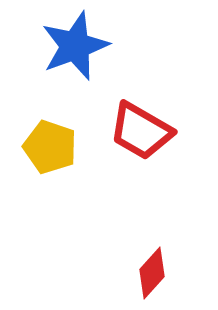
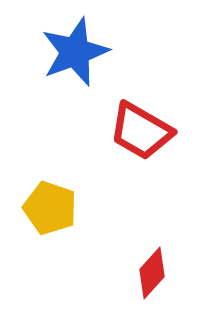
blue star: moved 6 px down
yellow pentagon: moved 61 px down
